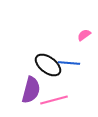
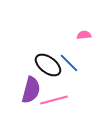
pink semicircle: rotated 32 degrees clockwise
blue line: rotated 40 degrees clockwise
